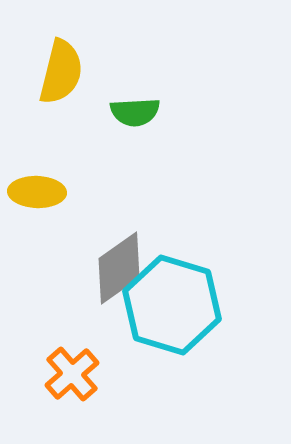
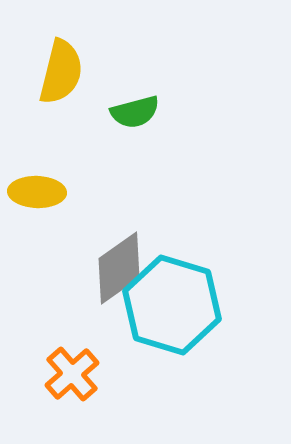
green semicircle: rotated 12 degrees counterclockwise
